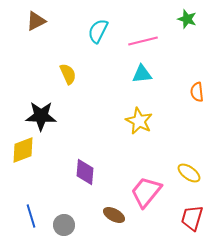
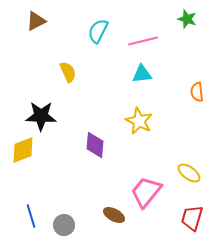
yellow semicircle: moved 2 px up
purple diamond: moved 10 px right, 27 px up
